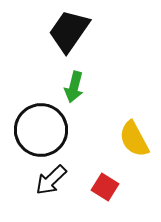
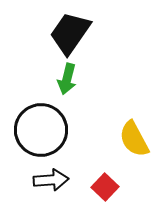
black trapezoid: moved 1 px right, 2 px down
green arrow: moved 7 px left, 8 px up
black arrow: rotated 140 degrees counterclockwise
red square: rotated 12 degrees clockwise
